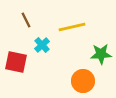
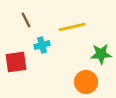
cyan cross: rotated 28 degrees clockwise
red square: rotated 20 degrees counterclockwise
orange circle: moved 3 px right, 1 px down
